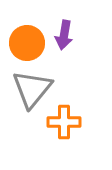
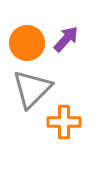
purple arrow: moved 2 px right, 4 px down; rotated 148 degrees counterclockwise
gray triangle: rotated 6 degrees clockwise
